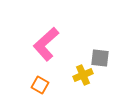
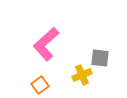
yellow cross: moved 1 px left
orange square: rotated 24 degrees clockwise
